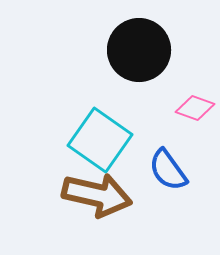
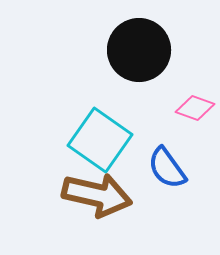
blue semicircle: moved 1 px left, 2 px up
